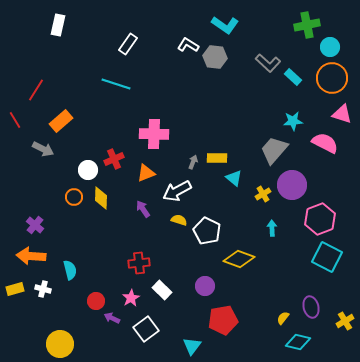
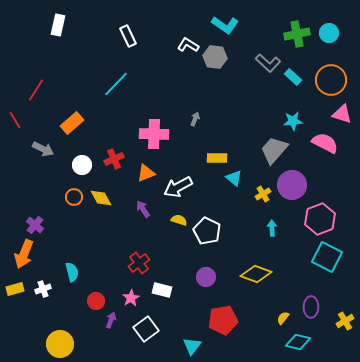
green cross at (307, 25): moved 10 px left, 9 px down
white rectangle at (128, 44): moved 8 px up; rotated 60 degrees counterclockwise
cyan circle at (330, 47): moved 1 px left, 14 px up
orange circle at (332, 78): moved 1 px left, 2 px down
cyan line at (116, 84): rotated 64 degrees counterclockwise
orange rectangle at (61, 121): moved 11 px right, 2 px down
gray arrow at (193, 162): moved 2 px right, 43 px up
white circle at (88, 170): moved 6 px left, 5 px up
white arrow at (177, 191): moved 1 px right, 4 px up
yellow diamond at (101, 198): rotated 30 degrees counterclockwise
orange arrow at (31, 256): moved 7 px left, 2 px up; rotated 72 degrees counterclockwise
yellow diamond at (239, 259): moved 17 px right, 15 px down
red cross at (139, 263): rotated 30 degrees counterclockwise
cyan semicircle at (70, 270): moved 2 px right, 2 px down
purple circle at (205, 286): moved 1 px right, 9 px up
white cross at (43, 289): rotated 35 degrees counterclockwise
white rectangle at (162, 290): rotated 30 degrees counterclockwise
purple ellipse at (311, 307): rotated 15 degrees clockwise
purple arrow at (112, 318): moved 1 px left, 2 px down; rotated 84 degrees clockwise
